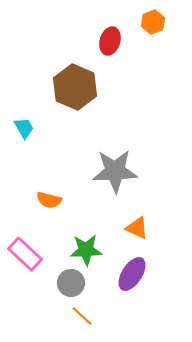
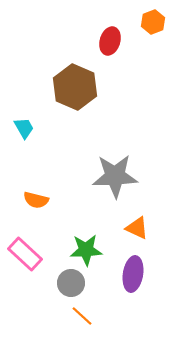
gray star: moved 5 px down
orange semicircle: moved 13 px left
purple ellipse: moved 1 px right; rotated 24 degrees counterclockwise
